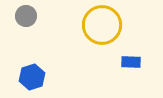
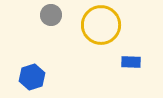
gray circle: moved 25 px right, 1 px up
yellow circle: moved 1 px left
